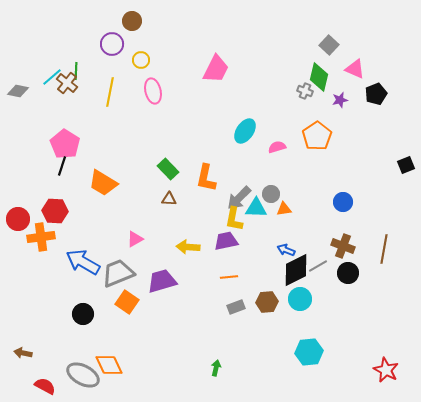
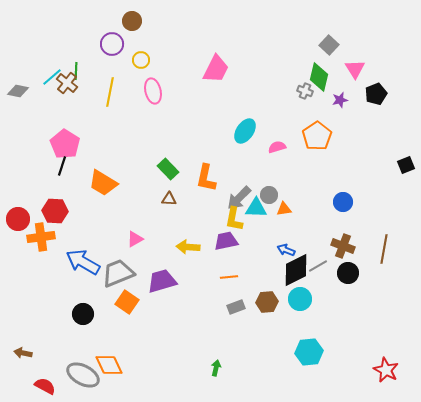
pink triangle at (355, 69): rotated 35 degrees clockwise
gray circle at (271, 194): moved 2 px left, 1 px down
